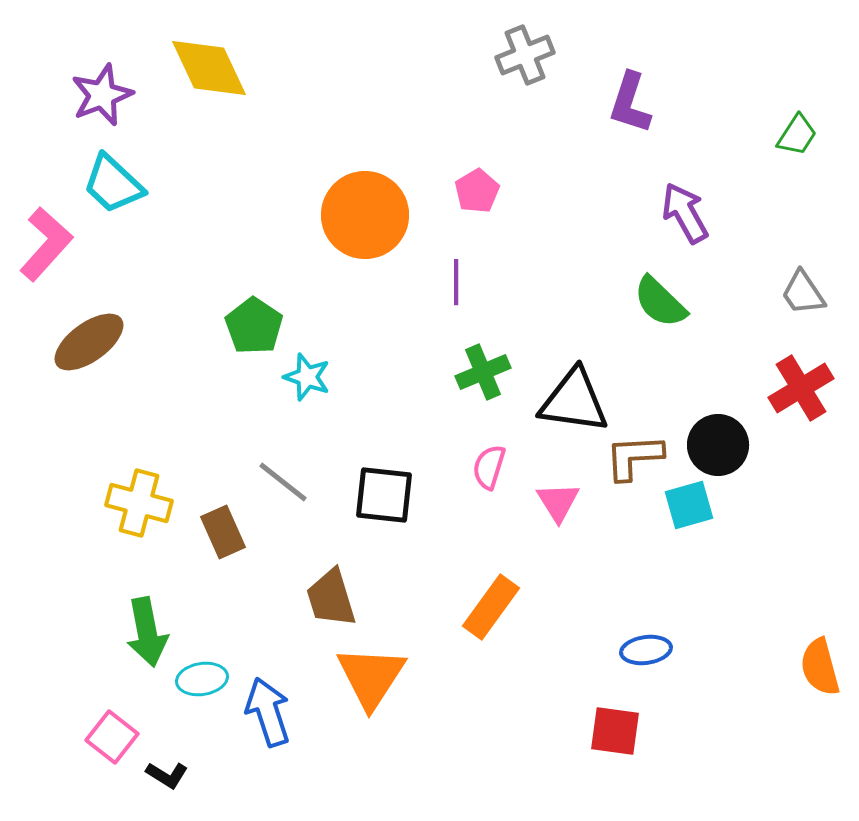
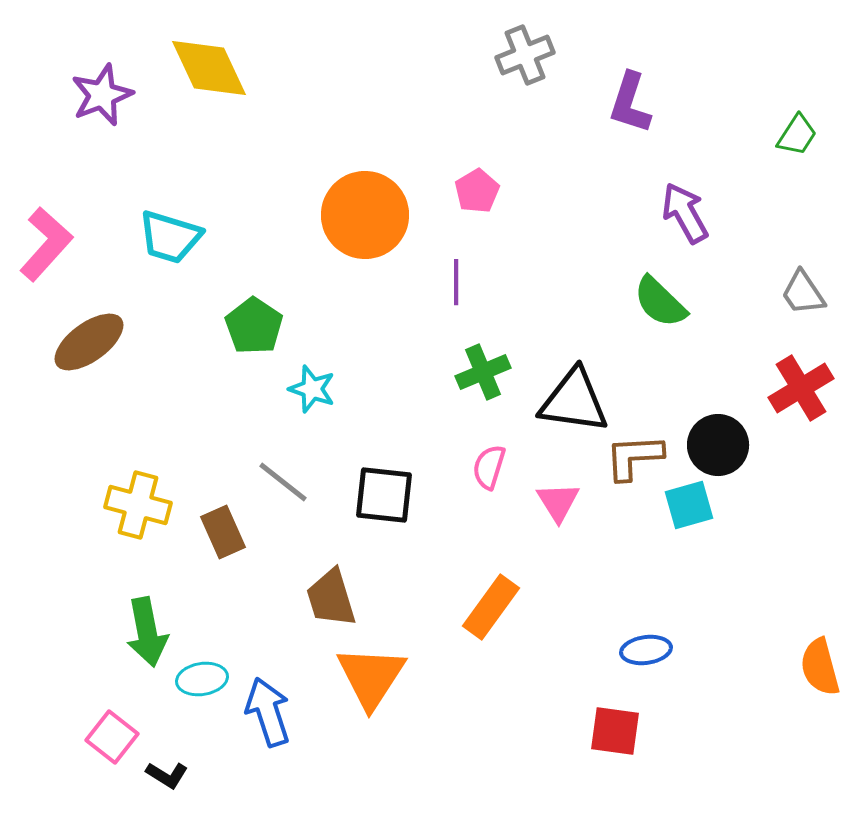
cyan trapezoid: moved 57 px right, 53 px down; rotated 26 degrees counterclockwise
cyan star: moved 5 px right, 12 px down
yellow cross: moved 1 px left, 2 px down
